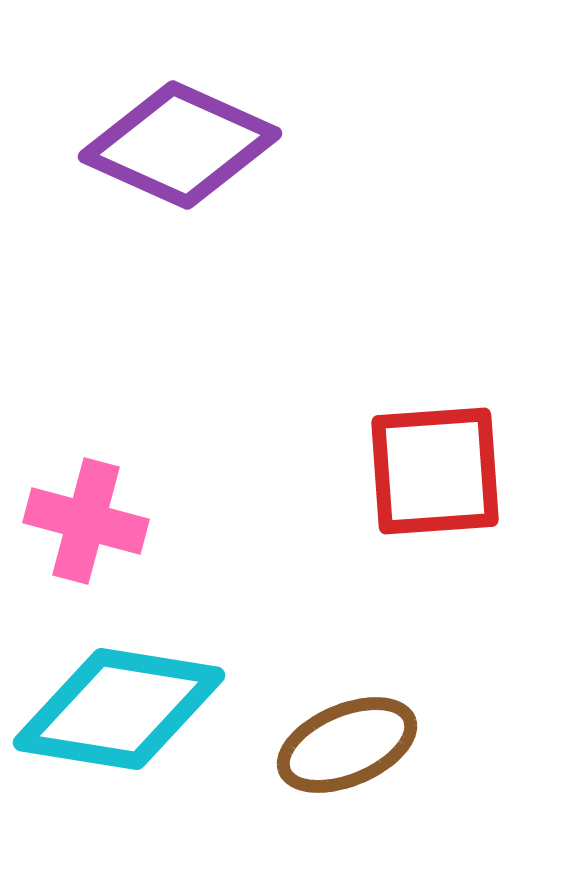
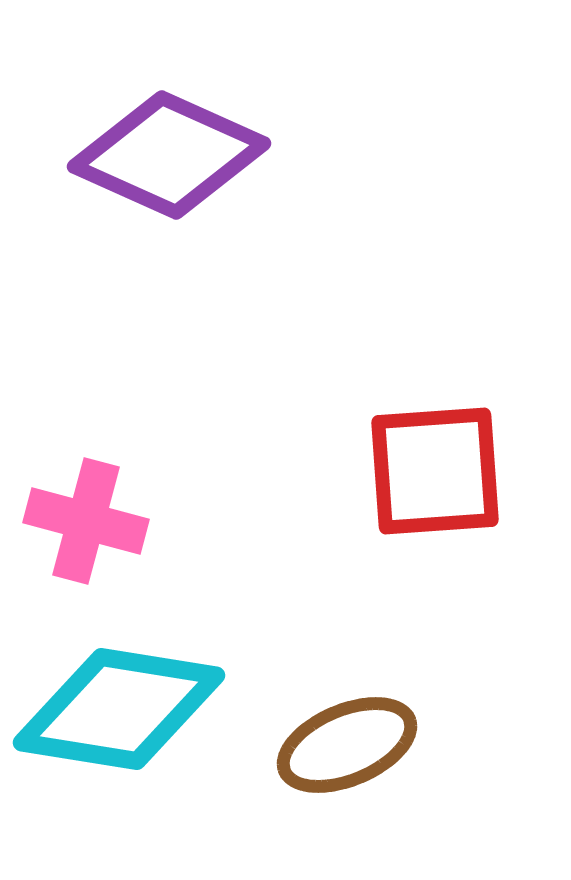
purple diamond: moved 11 px left, 10 px down
